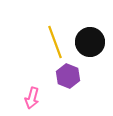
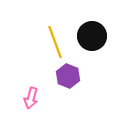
black circle: moved 2 px right, 6 px up
pink arrow: moved 1 px left
